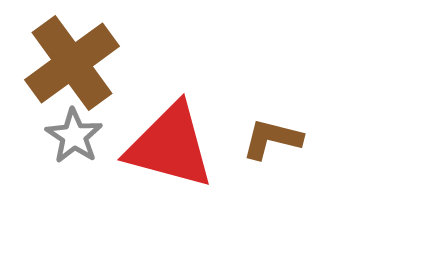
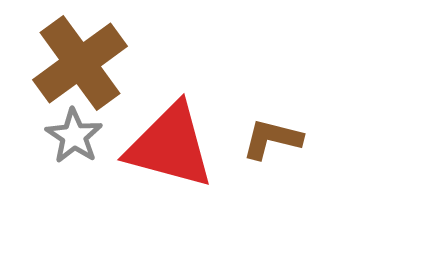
brown cross: moved 8 px right
